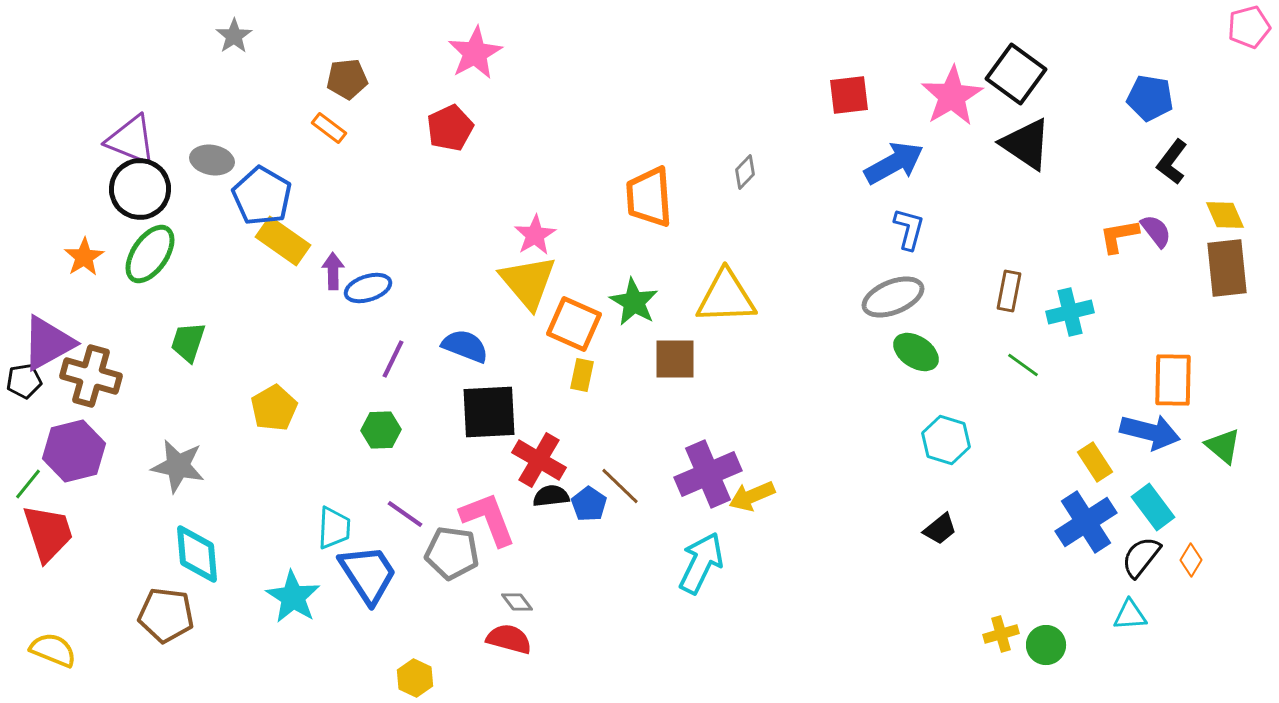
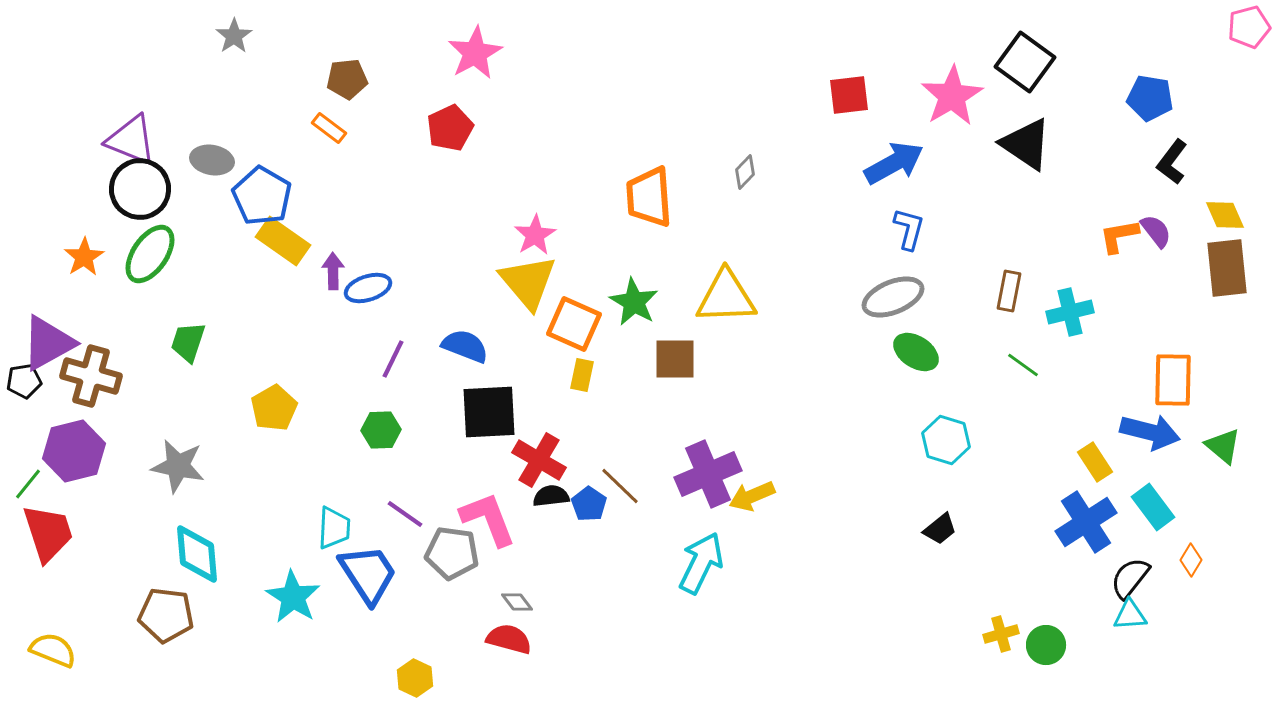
black square at (1016, 74): moved 9 px right, 12 px up
black semicircle at (1141, 557): moved 11 px left, 21 px down
